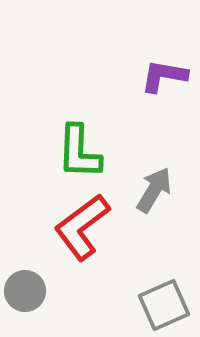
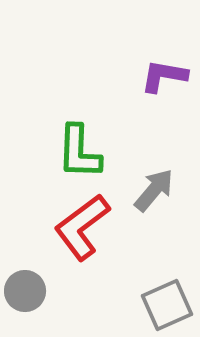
gray arrow: rotated 9 degrees clockwise
gray square: moved 3 px right
